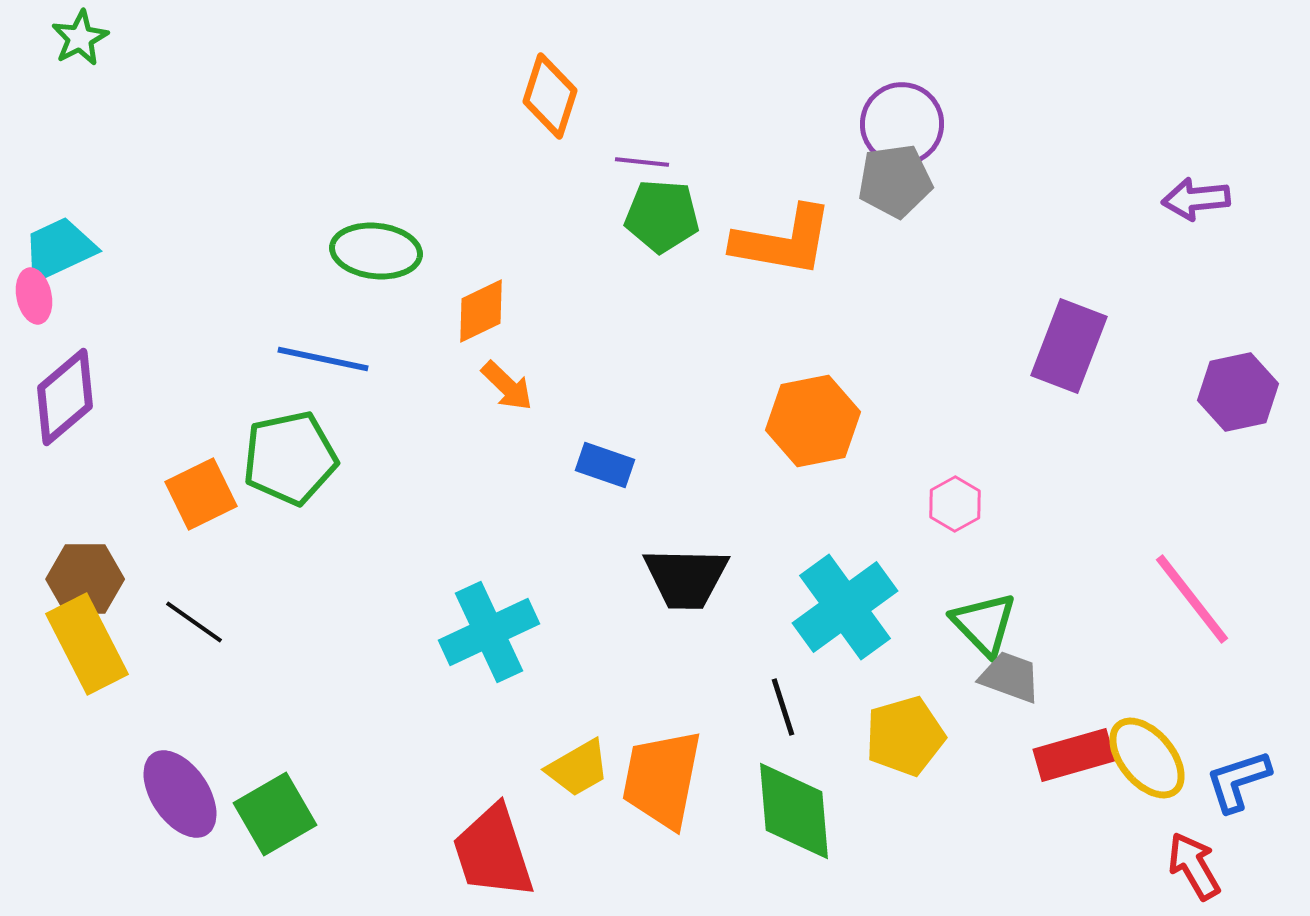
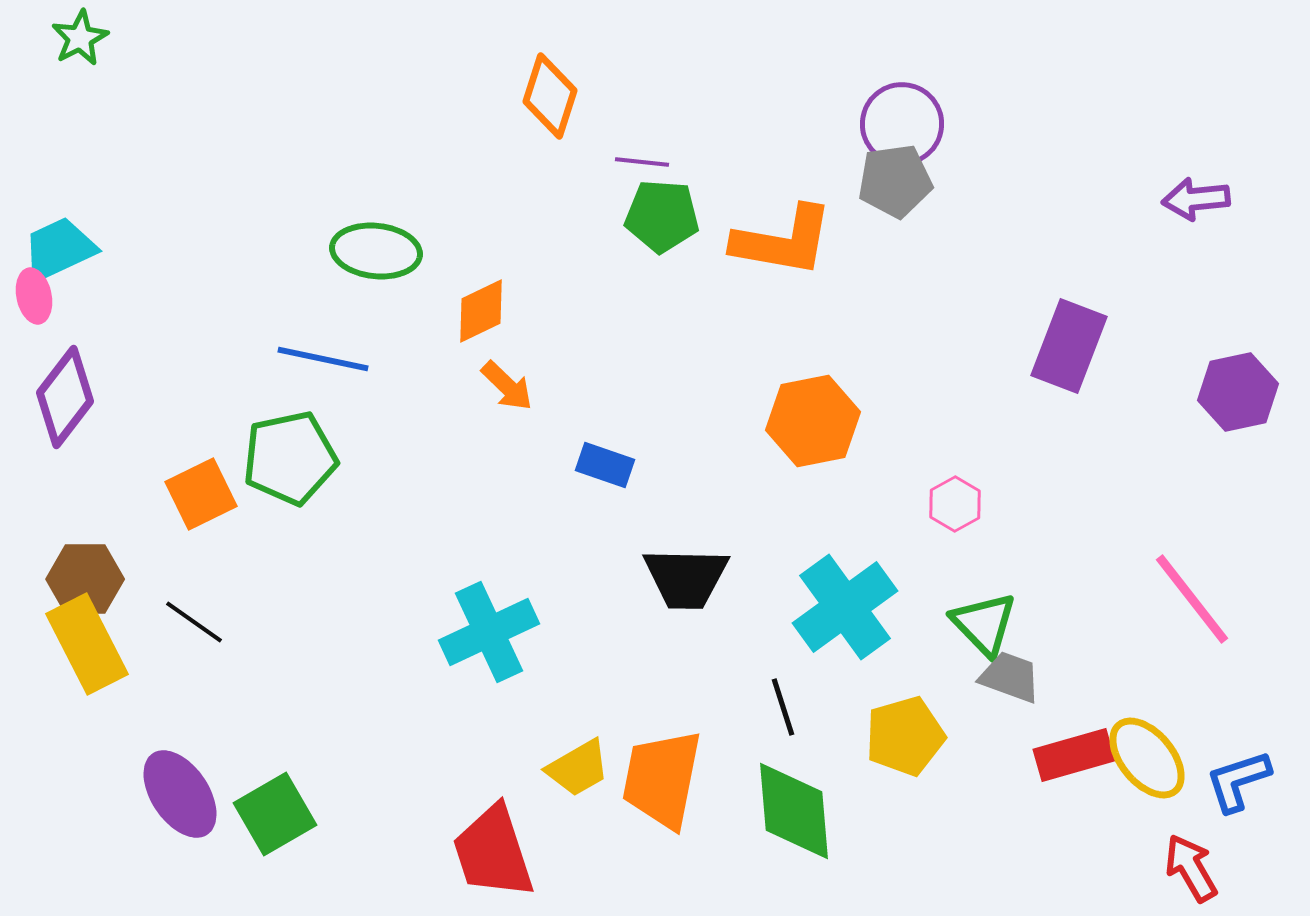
purple diamond at (65, 397): rotated 12 degrees counterclockwise
red arrow at (1194, 866): moved 3 px left, 2 px down
